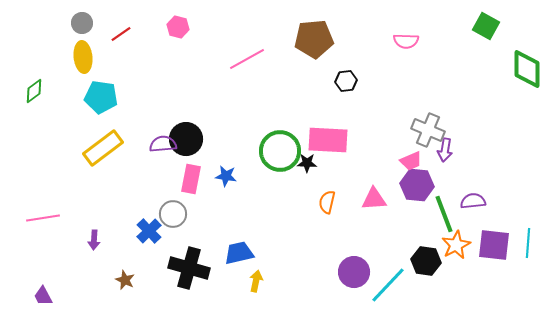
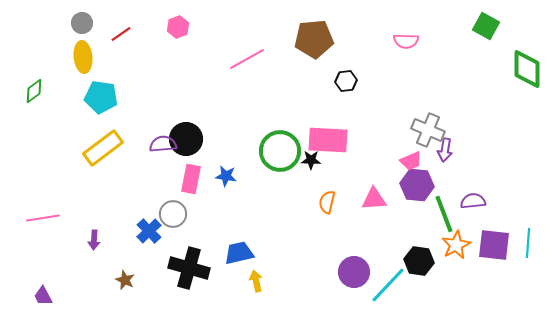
pink hexagon at (178, 27): rotated 25 degrees clockwise
black star at (307, 163): moved 4 px right, 3 px up
black hexagon at (426, 261): moved 7 px left
yellow arrow at (256, 281): rotated 25 degrees counterclockwise
